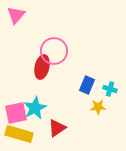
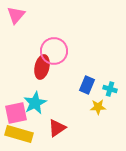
cyan star: moved 5 px up
